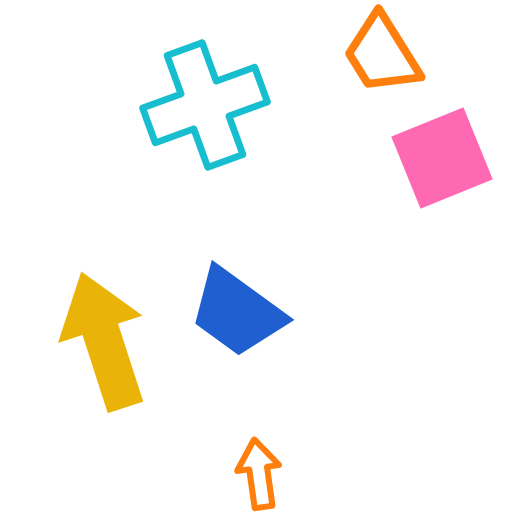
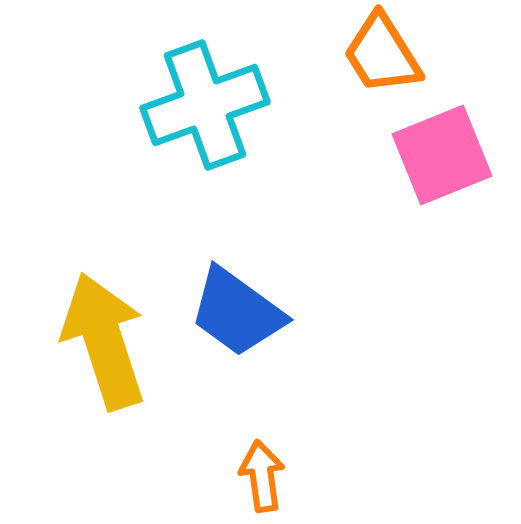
pink square: moved 3 px up
orange arrow: moved 3 px right, 2 px down
